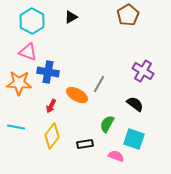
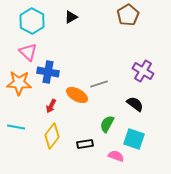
pink triangle: rotated 24 degrees clockwise
gray line: rotated 42 degrees clockwise
